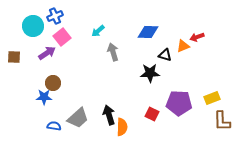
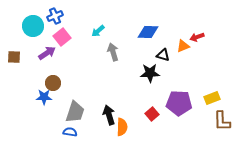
black triangle: moved 2 px left
red square: rotated 24 degrees clockwise
gray trapezoid: moved 3 px left, 6 px up; rotated 30 degrees counterclockwise
blue semicircle: moved 16 px right, 6 px down
